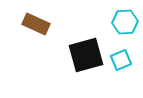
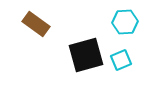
brown rectangle: rotated 12 degrees clockwise
